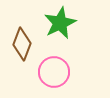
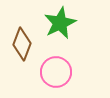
pink circle: moved 2 px right
